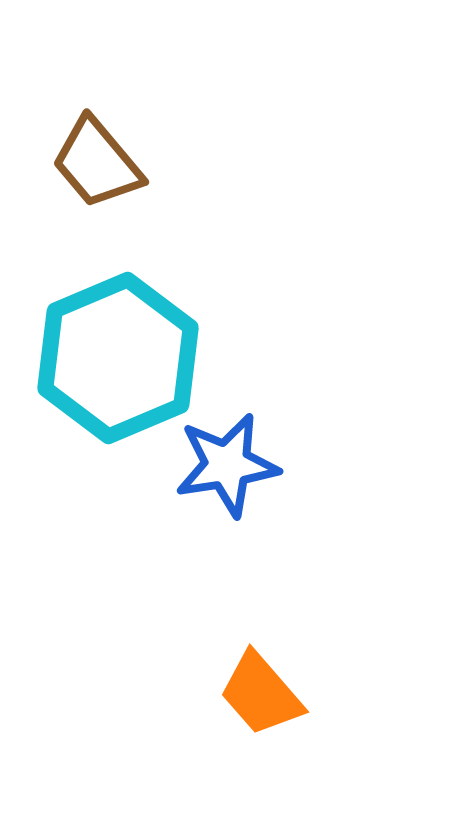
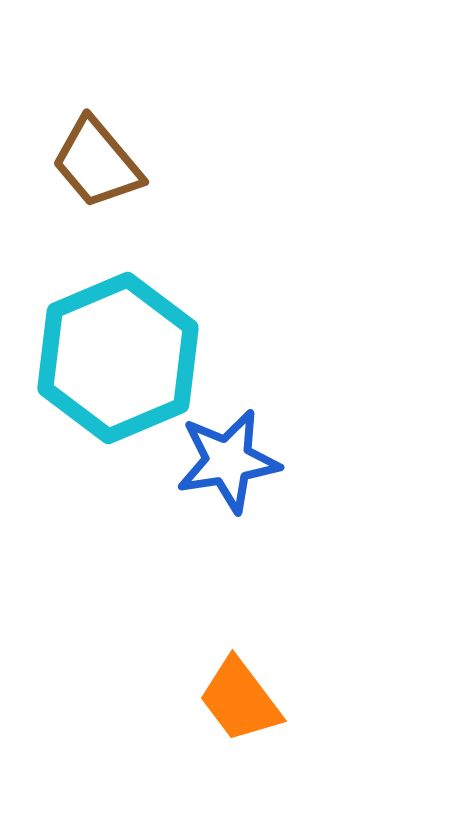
blue star: moved 1 px right, 4 px up
orange trapezoid: moved 21 px left, 6 px down; rotated 4 degrees clockwise
